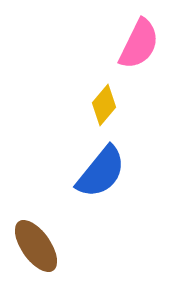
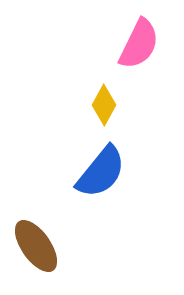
yellow diamond: rotated 12 degrees counterclockwise
